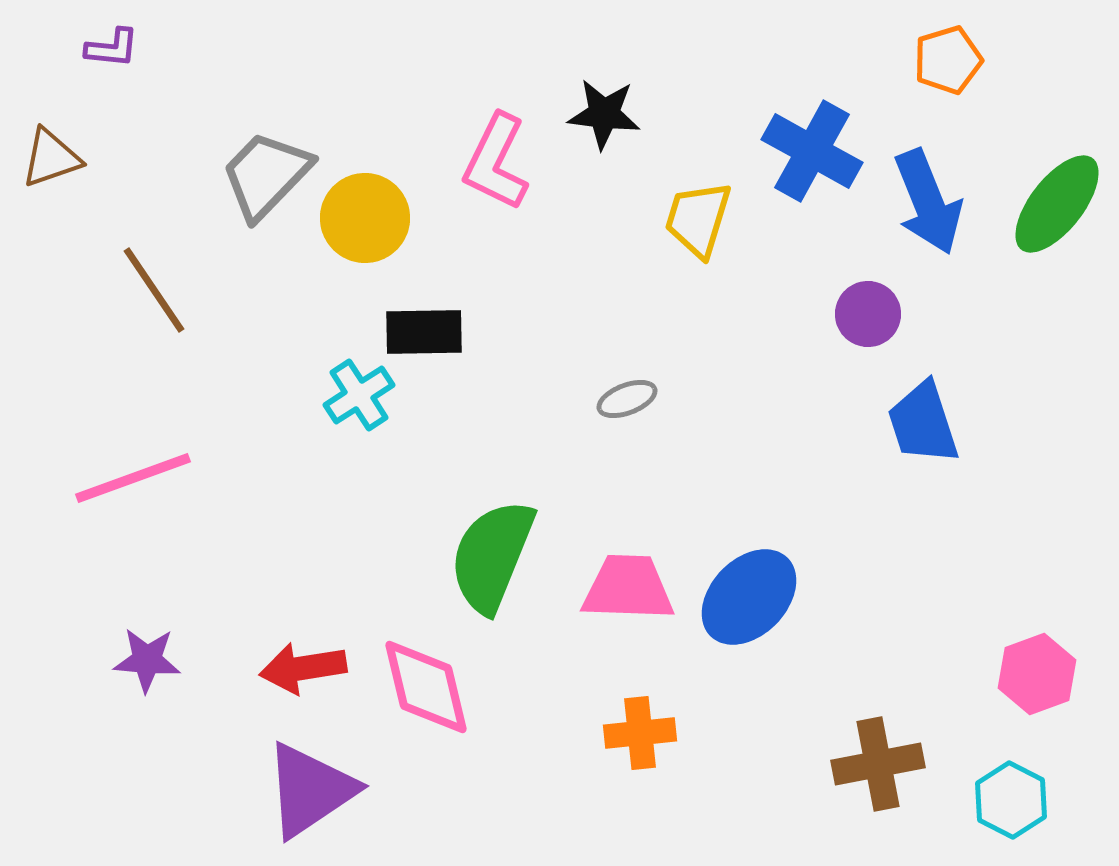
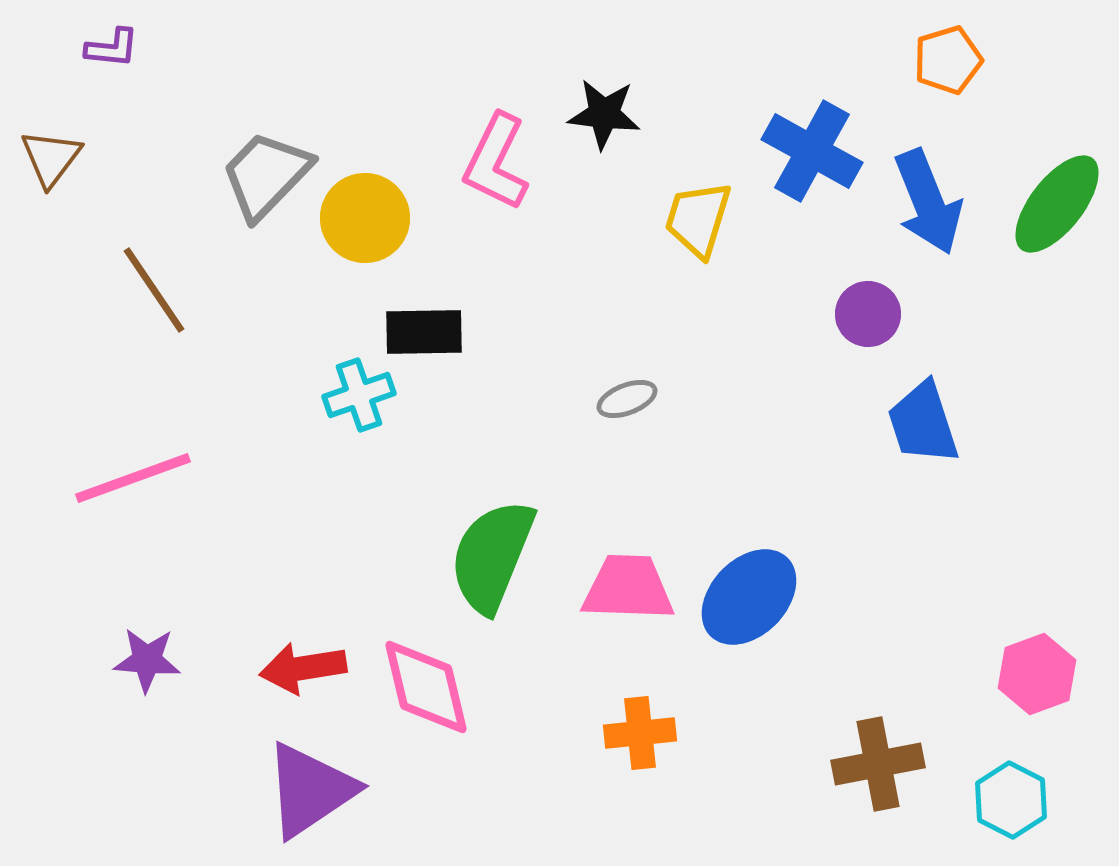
brown triangle: rotated 34 degrees counterclockwise
cyan cross: rotated 14 degrees clockwise
